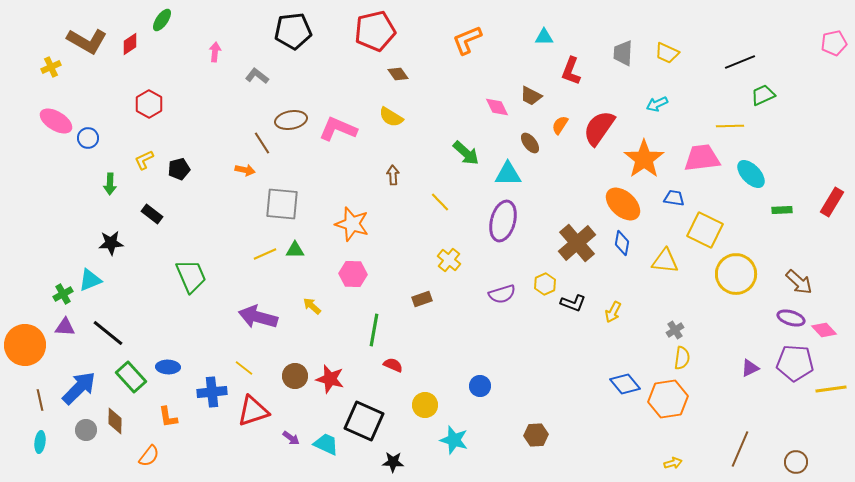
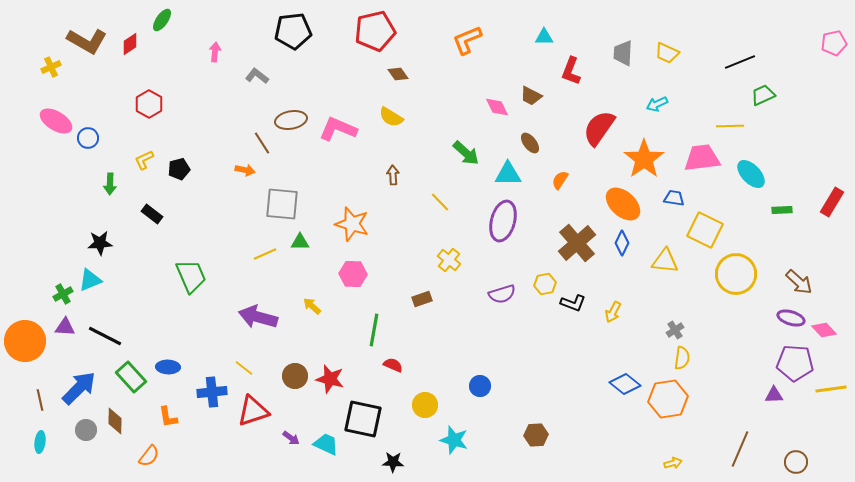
orange semicircle at (560, 125): moved 55 px down
black star at (111, 243): moved 11 px left
blue diamond at (622, 243): rotated 15 degrees clockwise
green triangle at (295, 250): moved 5 px right, 8 px up
yellow hexagon at (545, 284): rotated 15 degrees clockwise
black line at (108, 333): moved 3 px left, 3 px down; rotated 12 degrees counterclockwise
orange circle at (25, 345): moved 4 px up
purple triangle at (750, 368): moved 24 px right, 27 px down; rotated 24 degrees clockwise
blue diamond at (625, 384): rotated 12 degrees counterclockwise
black square at (364, 421): moved 1 px left, 2 px up; rotated 12 degrees counterclockwise
